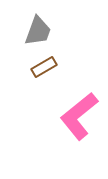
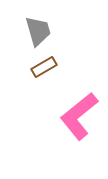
gray trapezoid: rotated 36 degrees counterclockwise
